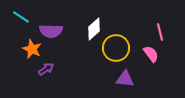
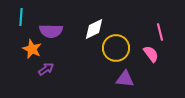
cyan line: rotated 60 degrees clockwise
white diamond: rotated 15 degrees clockwise
